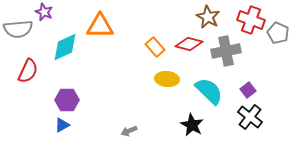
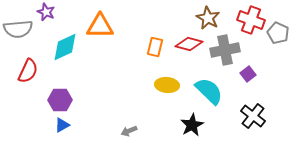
purple star: moved 2 px right
brown star: moved 1 px down
orange rectangle: rotated 54 degrees clockwise
gray cross: moved 1 px left, 1 px up
yellow ellipse: moved 6 px down
purple square: moved 16 px up
purple hexagon: moved 7 px left
black cross: moved 3 px right, 1 px up
black star: rotated 15 degrees clockwise
